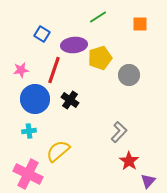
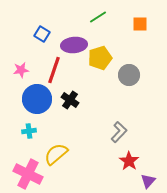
blue circle: moved 2 px right
yellow semicircle: moved 2 px left, 3 px down
